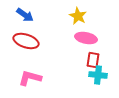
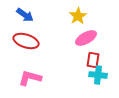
yellow star: rotated 12 degrees clockwise
pink ellipse: rotated 40 degrees counterclockwise
